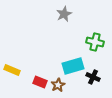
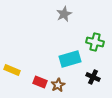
cyan rectangle: moved 3 px left, 7 px up
